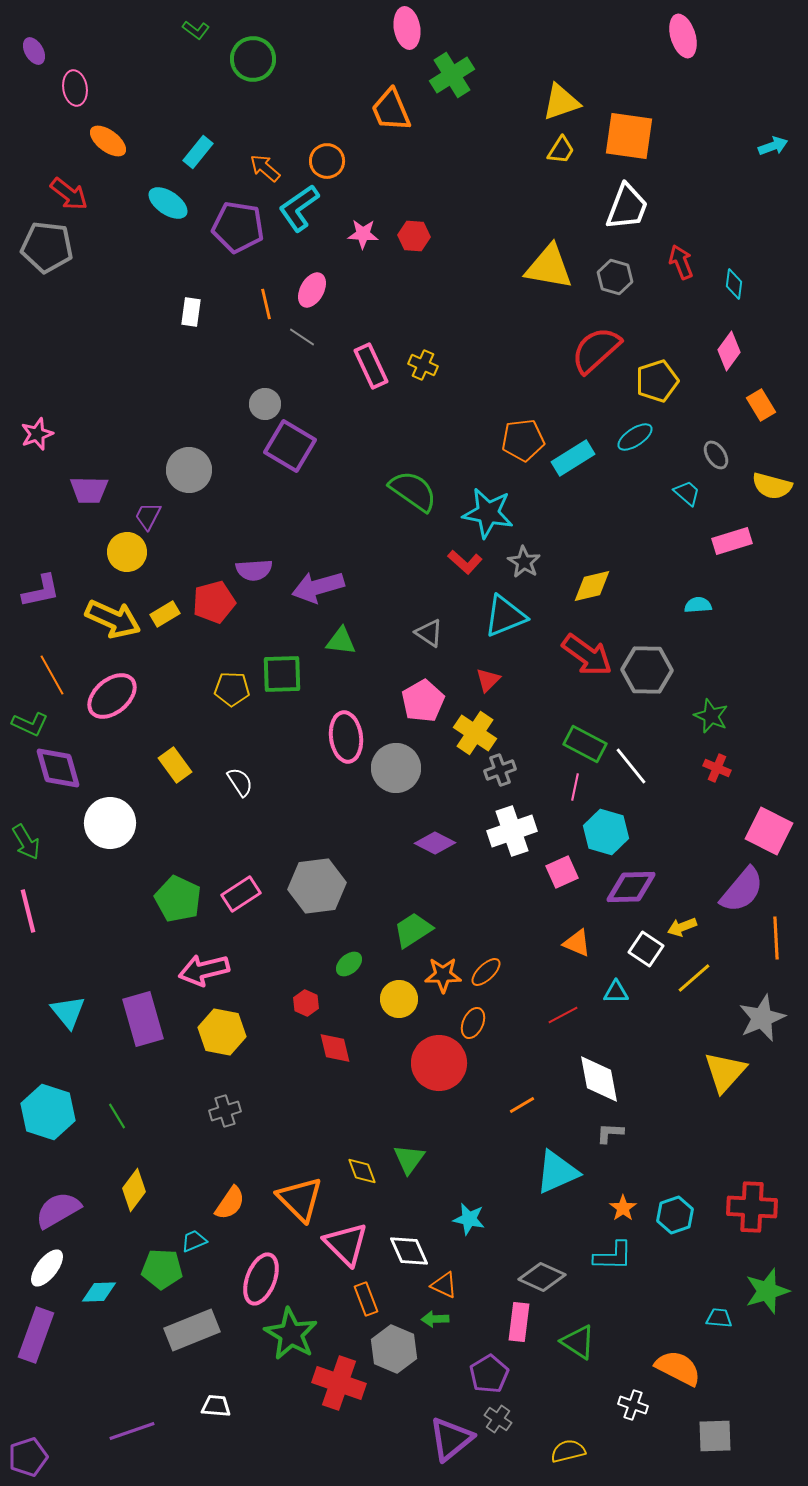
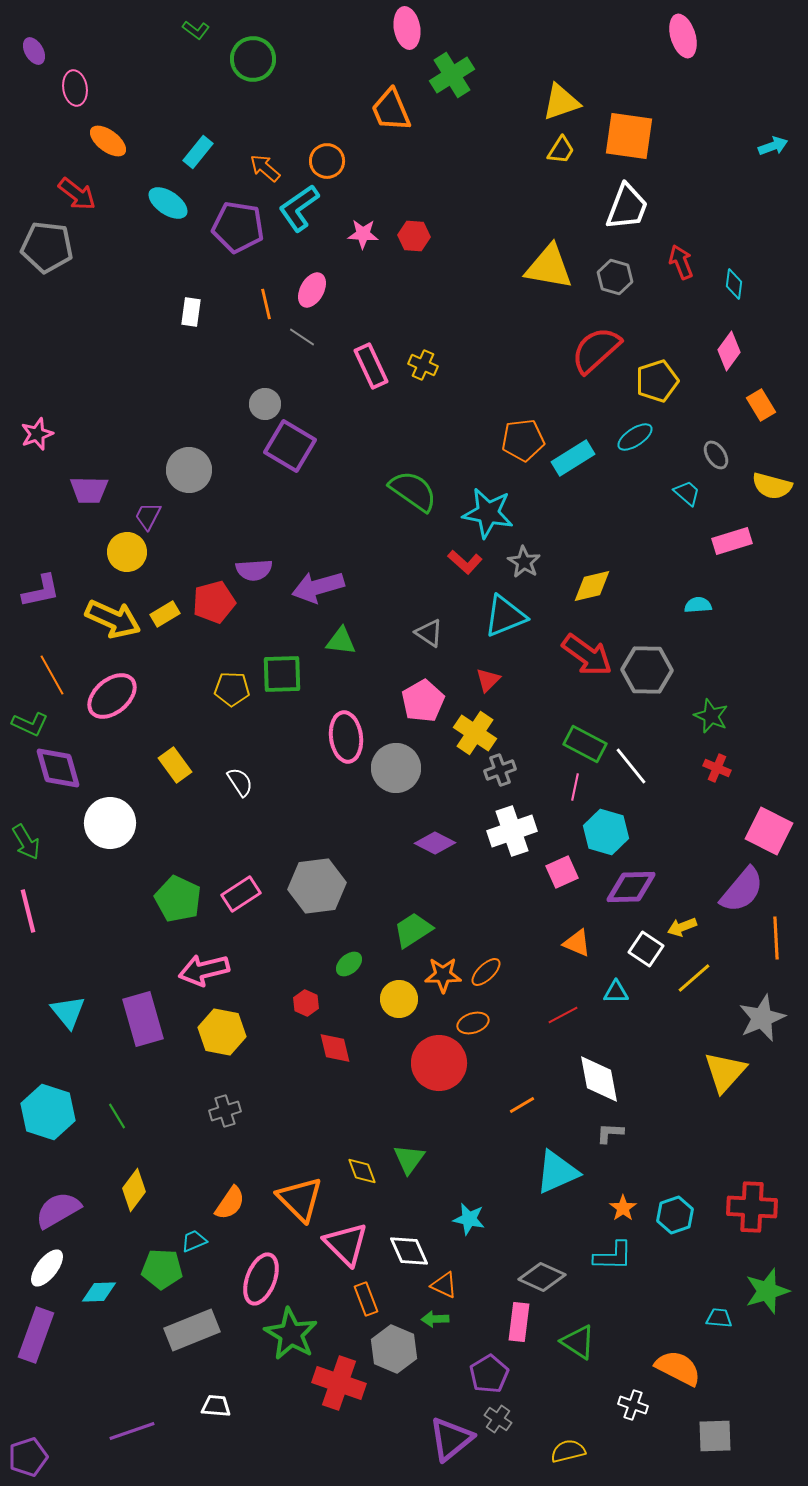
red arrow at (69, 194): moved 8 px right
orange ellipse at (473, 1023): rotated 48 degrees clockwise
